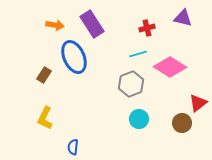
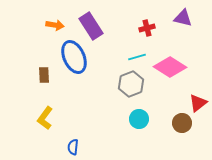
purple rectangle: moved 1 px left, 2 px down
cyan line: moved 1 px left, 3 px down
brown rectangle: rotated 35 degrees counterclockwise
yellow L-shape: rotated 10 degrees clockwise
